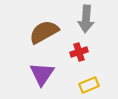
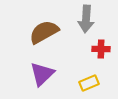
red cross: moved 22 px right, 3 px up; rotated 18 degrees clockwise
purple triangle: rotated 12 degrees clockwise
yellow rectangle: moved 2 px up
